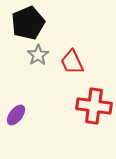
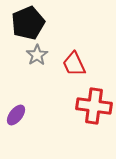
gray star: moved 1 px left
red trapezoid: moved 2 px right, 2 px down
